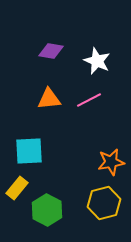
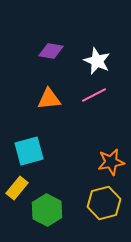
pink line: moved 5 px right, 5 px up
cyan square: rotated 12 degrees counterclockwise
